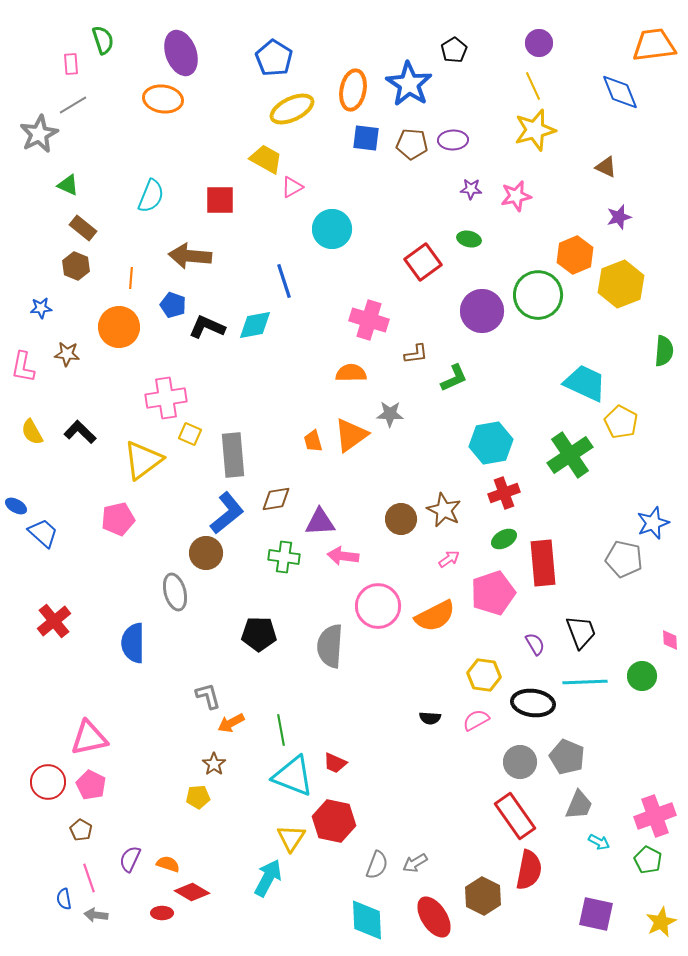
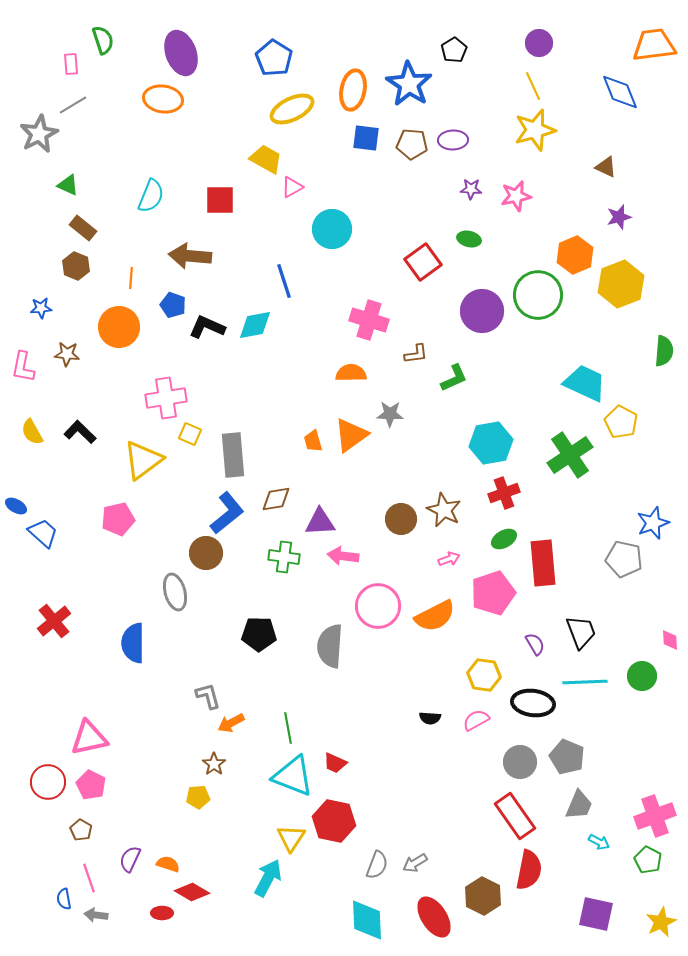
pink arrow at (449, 559): rotated 15 degrees clockwise
green line at (281, 730): moved 7 px right, 2 px up
